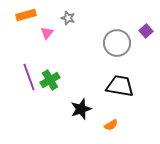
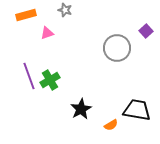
gray star: moved 3 px left, 8 px up
pink triangle: rotated 32 degrees clockwise
gray circle: moved 5 px down
purple line: moved 1 px up
black trapezoid: moved 17 px right, 24 px down
black star: rotated 10 degrees counterclockwise
